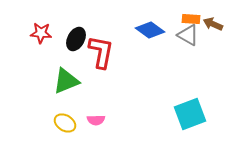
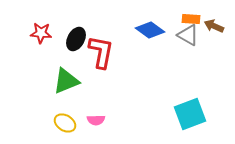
brown arrow: moved 1 px right, 2 px down
